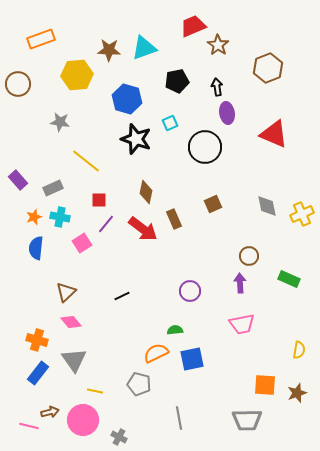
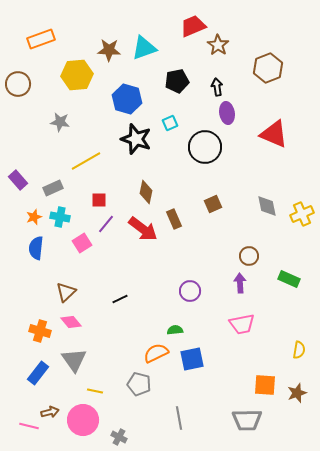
yellow line at (86, 161): rotated 68 degrees counterclockwise
black line at (122, 296): moved 2 px left, 3 px down
orange cross at (37, 340): moved 3 px right, 9 px up
